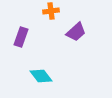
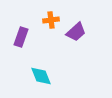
orange cross: moved 9 px down
cyan diamond: rotated 15 degrees clockwise
